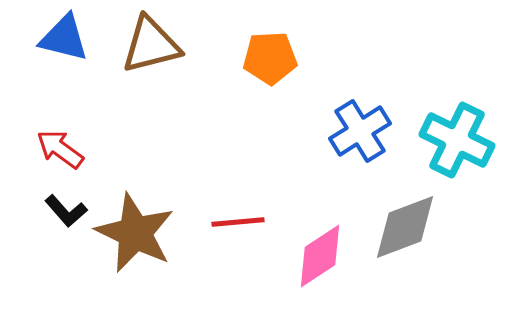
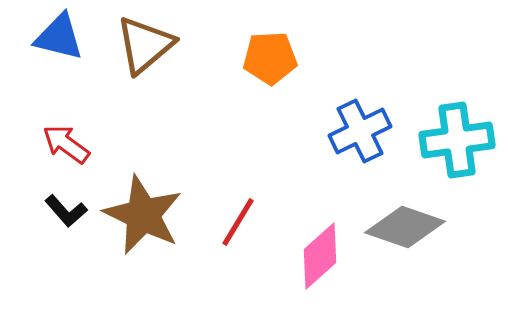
blue triangle: moved 5 px left, 1 px up
brown triangle: moved 6 px left; rotated 26 degrees counterclockwise
blue cross: rotated 6 degrees clockwise
cyan cross: rotated 34 degrees counterclockwise
red arrow: moved 6 px right, 5 px up
red line: rotated 54 degrees counterclockwise
gray diamond: rotated 40 degrees clockwise
brown star: moved 8 px right, 18 px up
pink diamond: rotated 8 degrees counterclockwise
